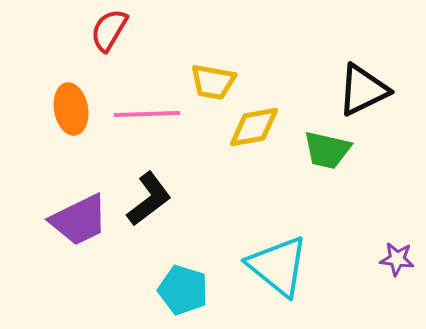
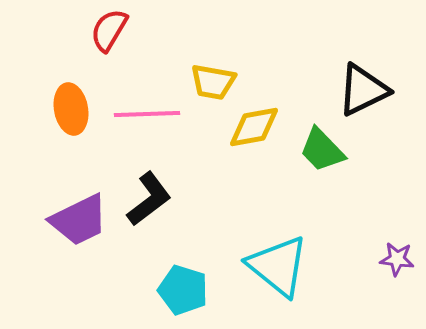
green trapezoid: moved 5 px left; rotated 33 degrees clockwise
